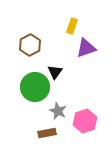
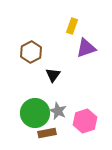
brown hexagon: moved 1 px right, 7 px down
black triangle: moved 2 px left, 3 px down
green circle: moved 26 px down
